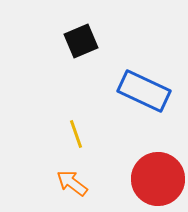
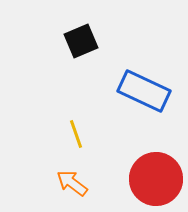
red circle: moved 2 px left
